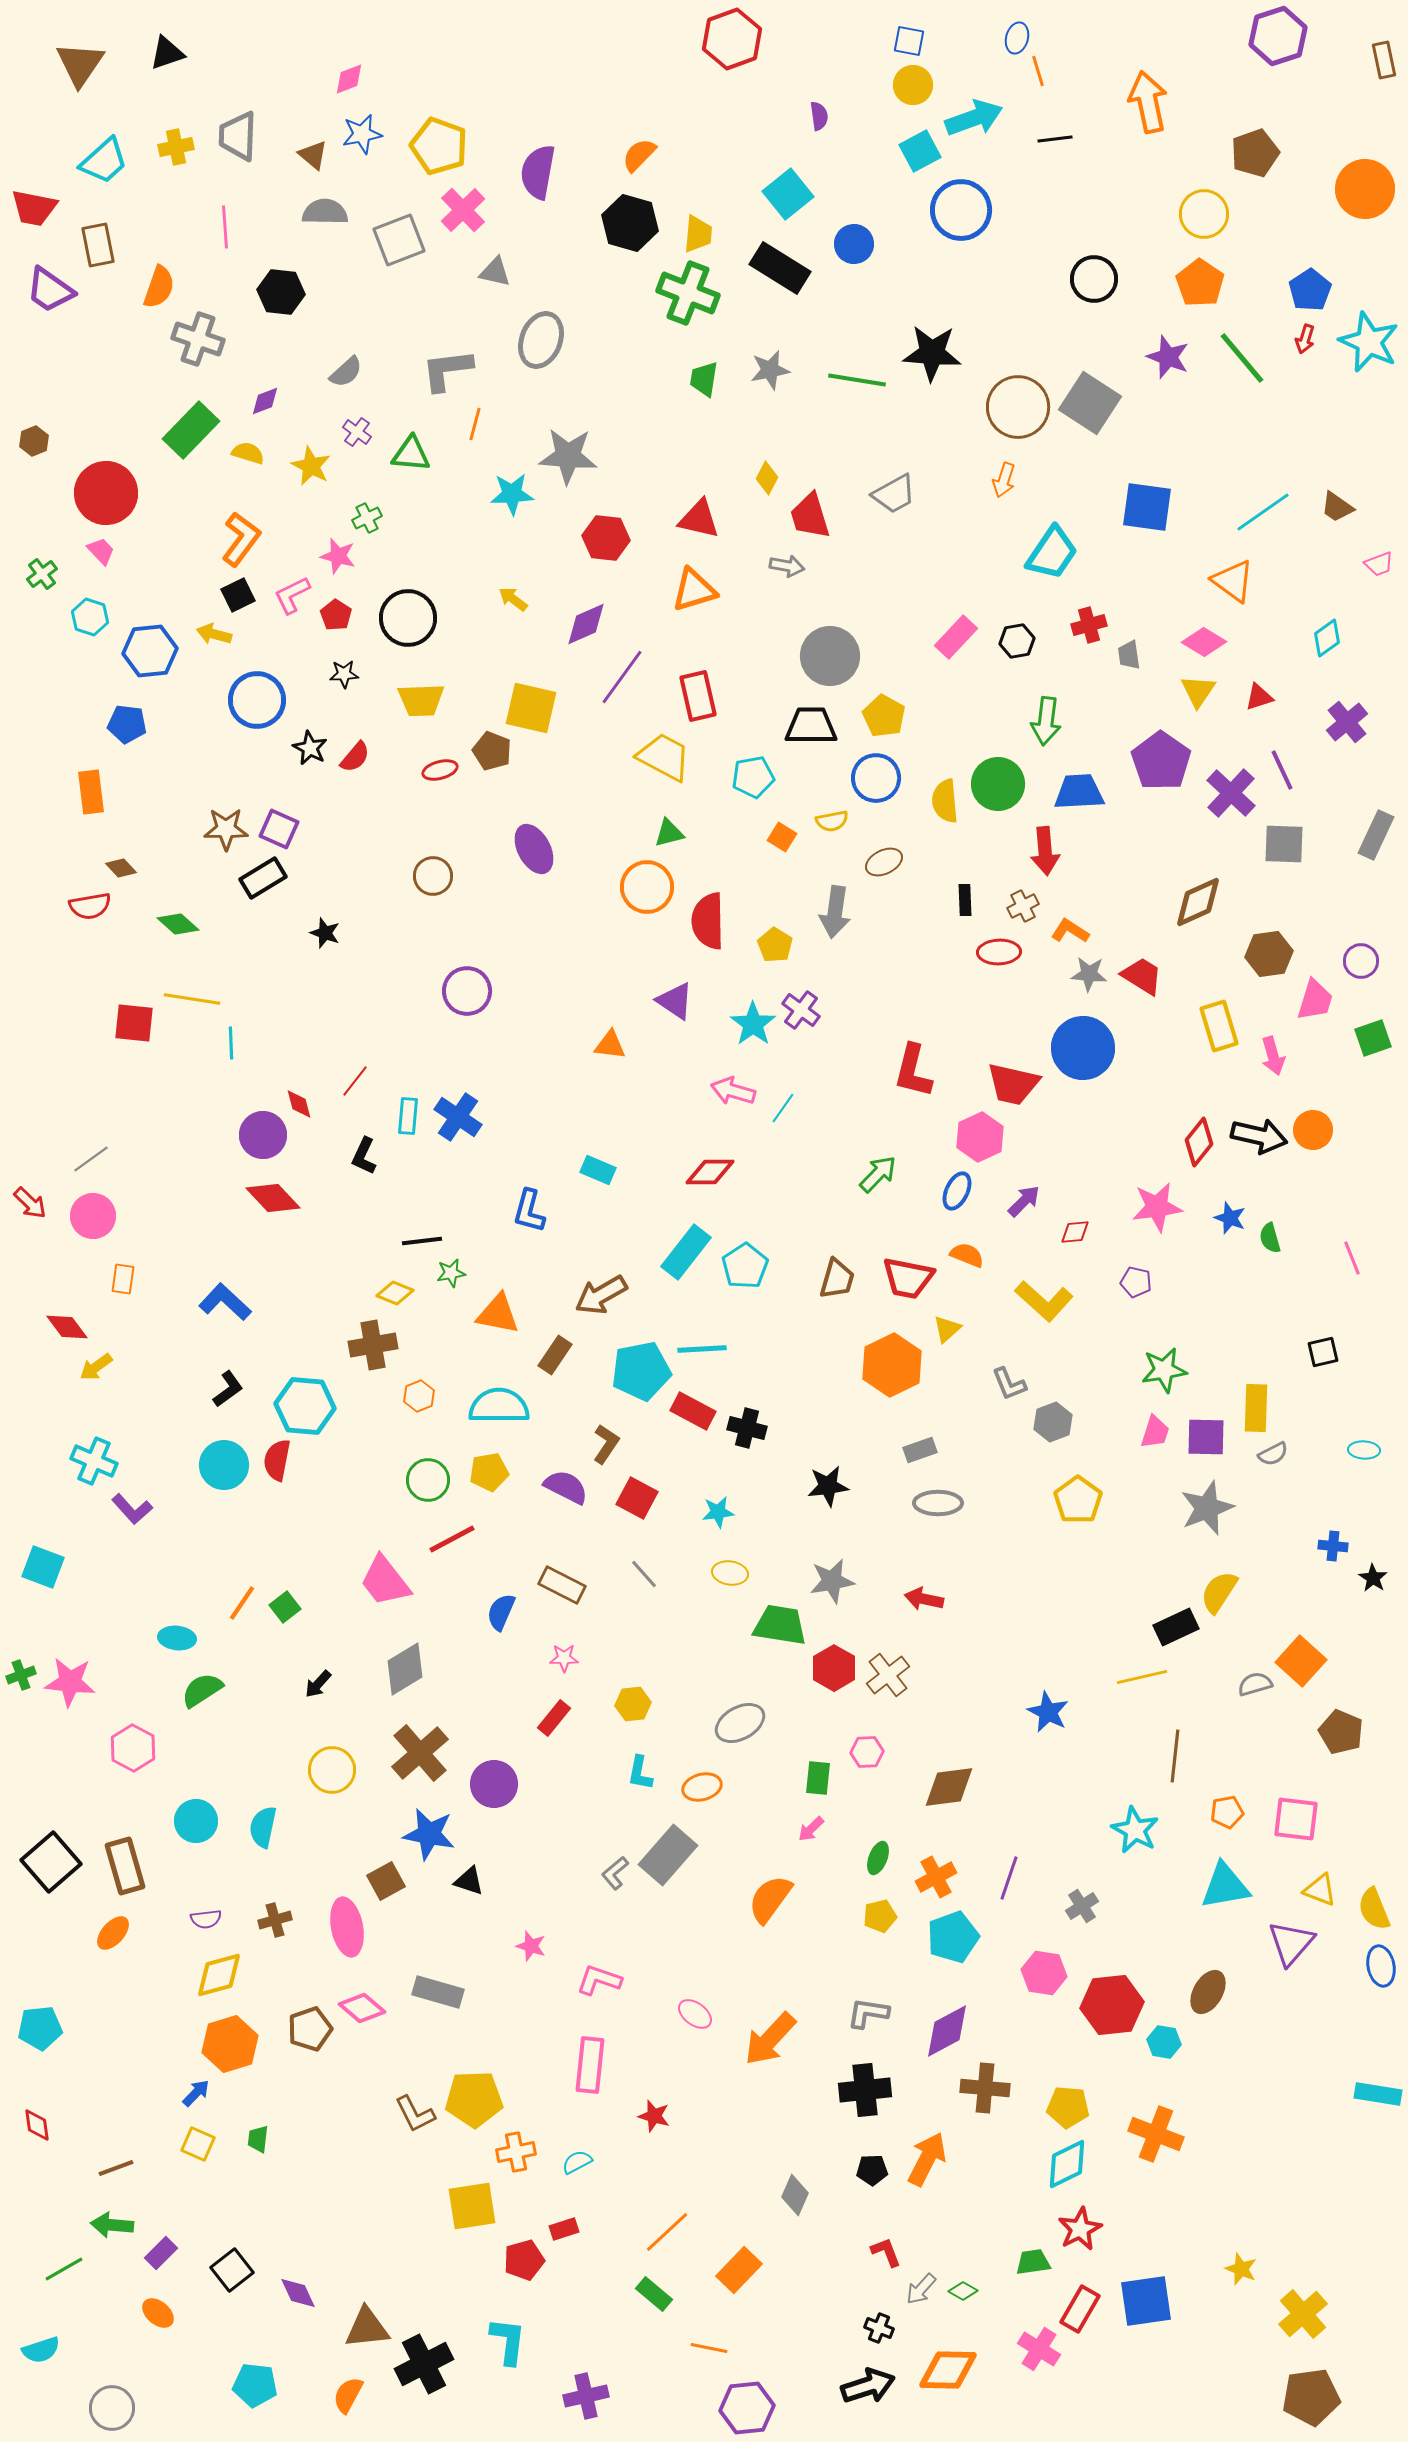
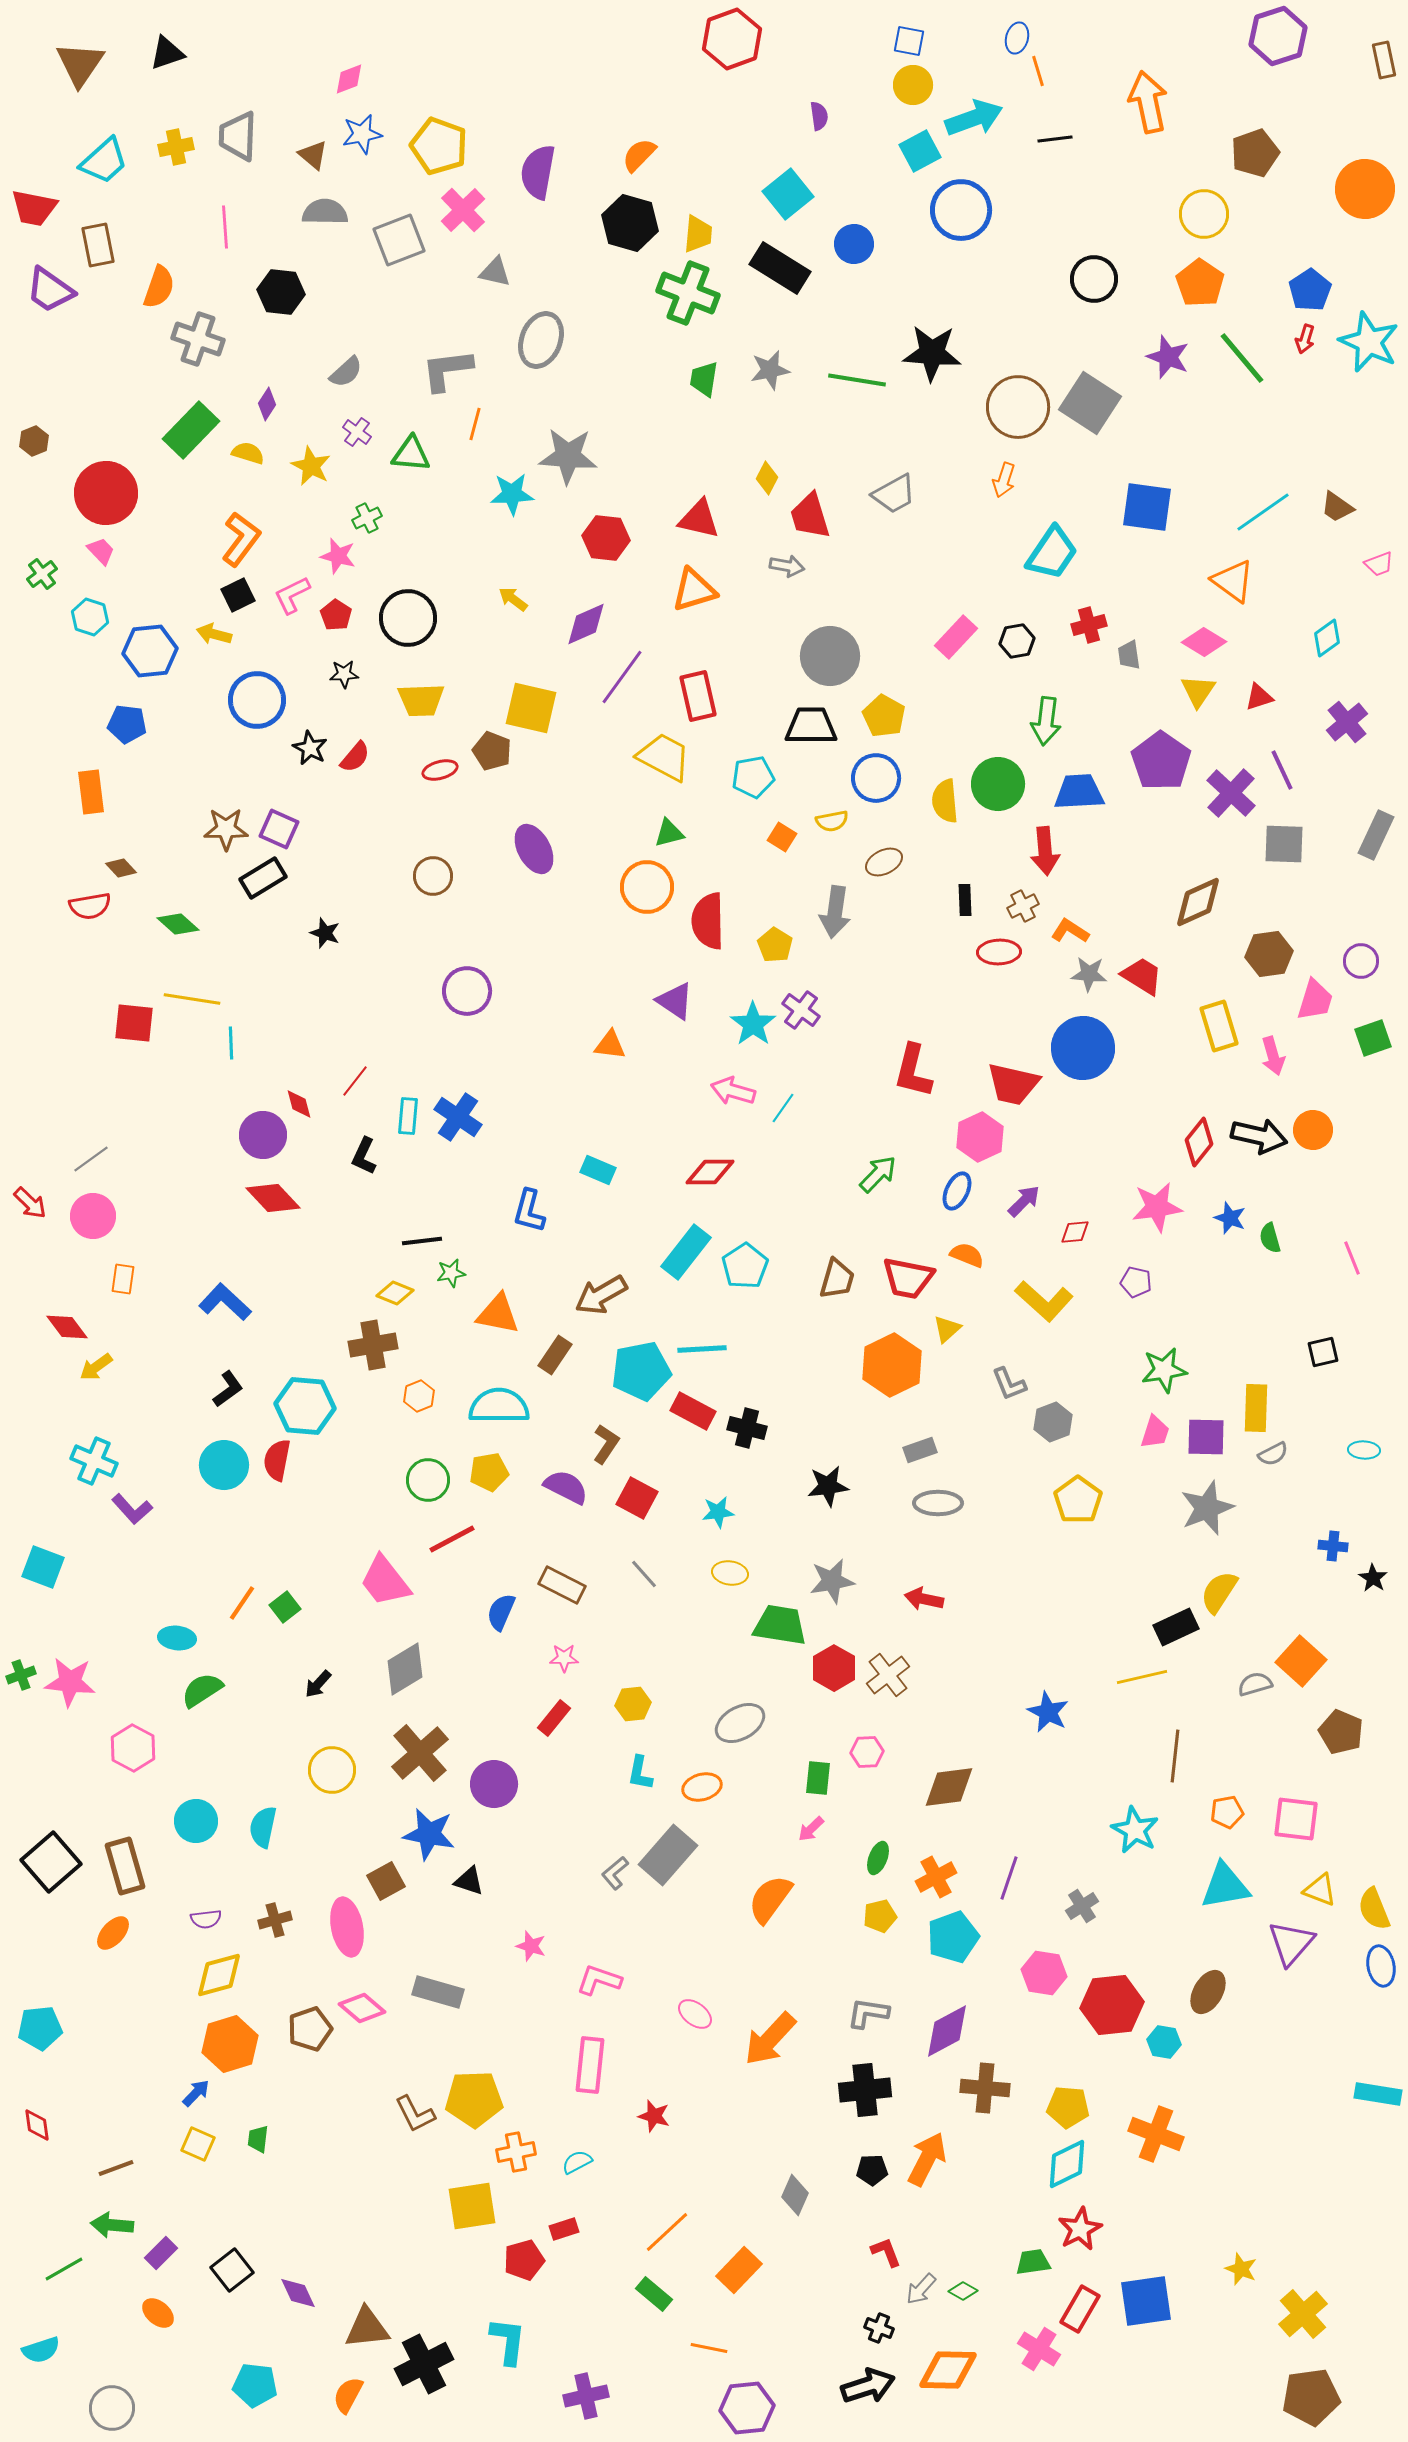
purple diamond at (265, 401): moved 2 px right, 3 px down; rotated 36 degrees counterclockwise
